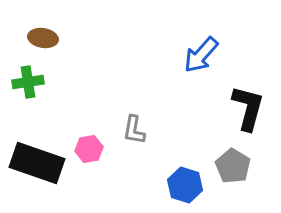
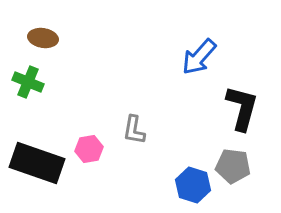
blue arrow: moved 2 px left, 2 px down
green cross: rotated 32 degrees clockwise
black L-shape: moved 6 px left
gray pentagon: rotated 24 degrees counterclockwise
blue hexagon: moved 8 px right
